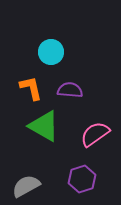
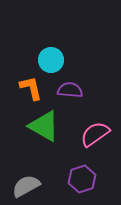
cyan circle: moved 8 px down
